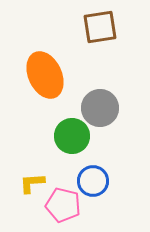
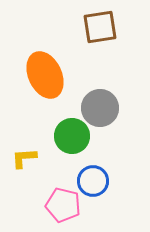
yellow L-shape: moved 8 px left, 25 px up
